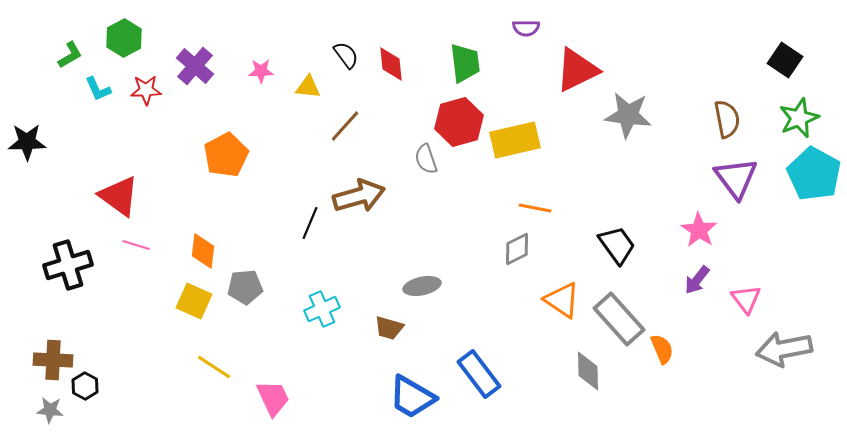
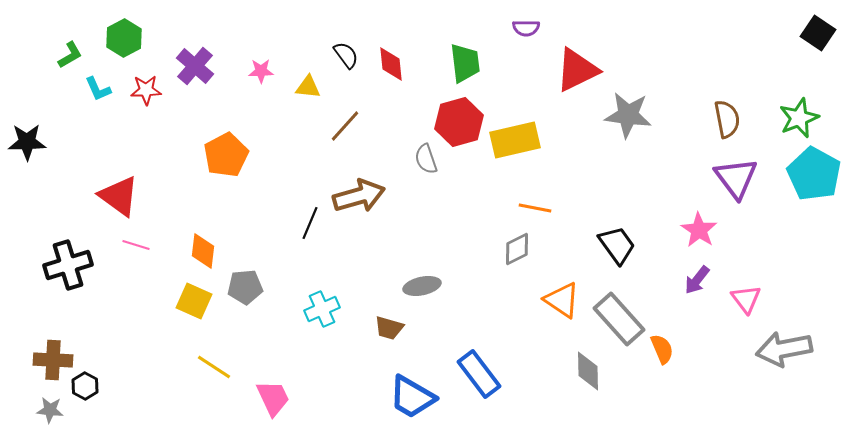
black square at (785, 60): moved 33 px right, 27 px up
